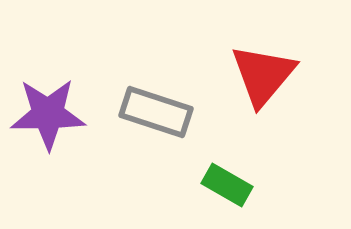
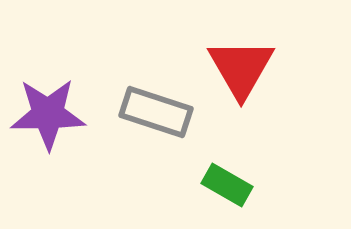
red triangle: moved 22 px left, 7 px up; rotated 10 degrees counterclockwise
